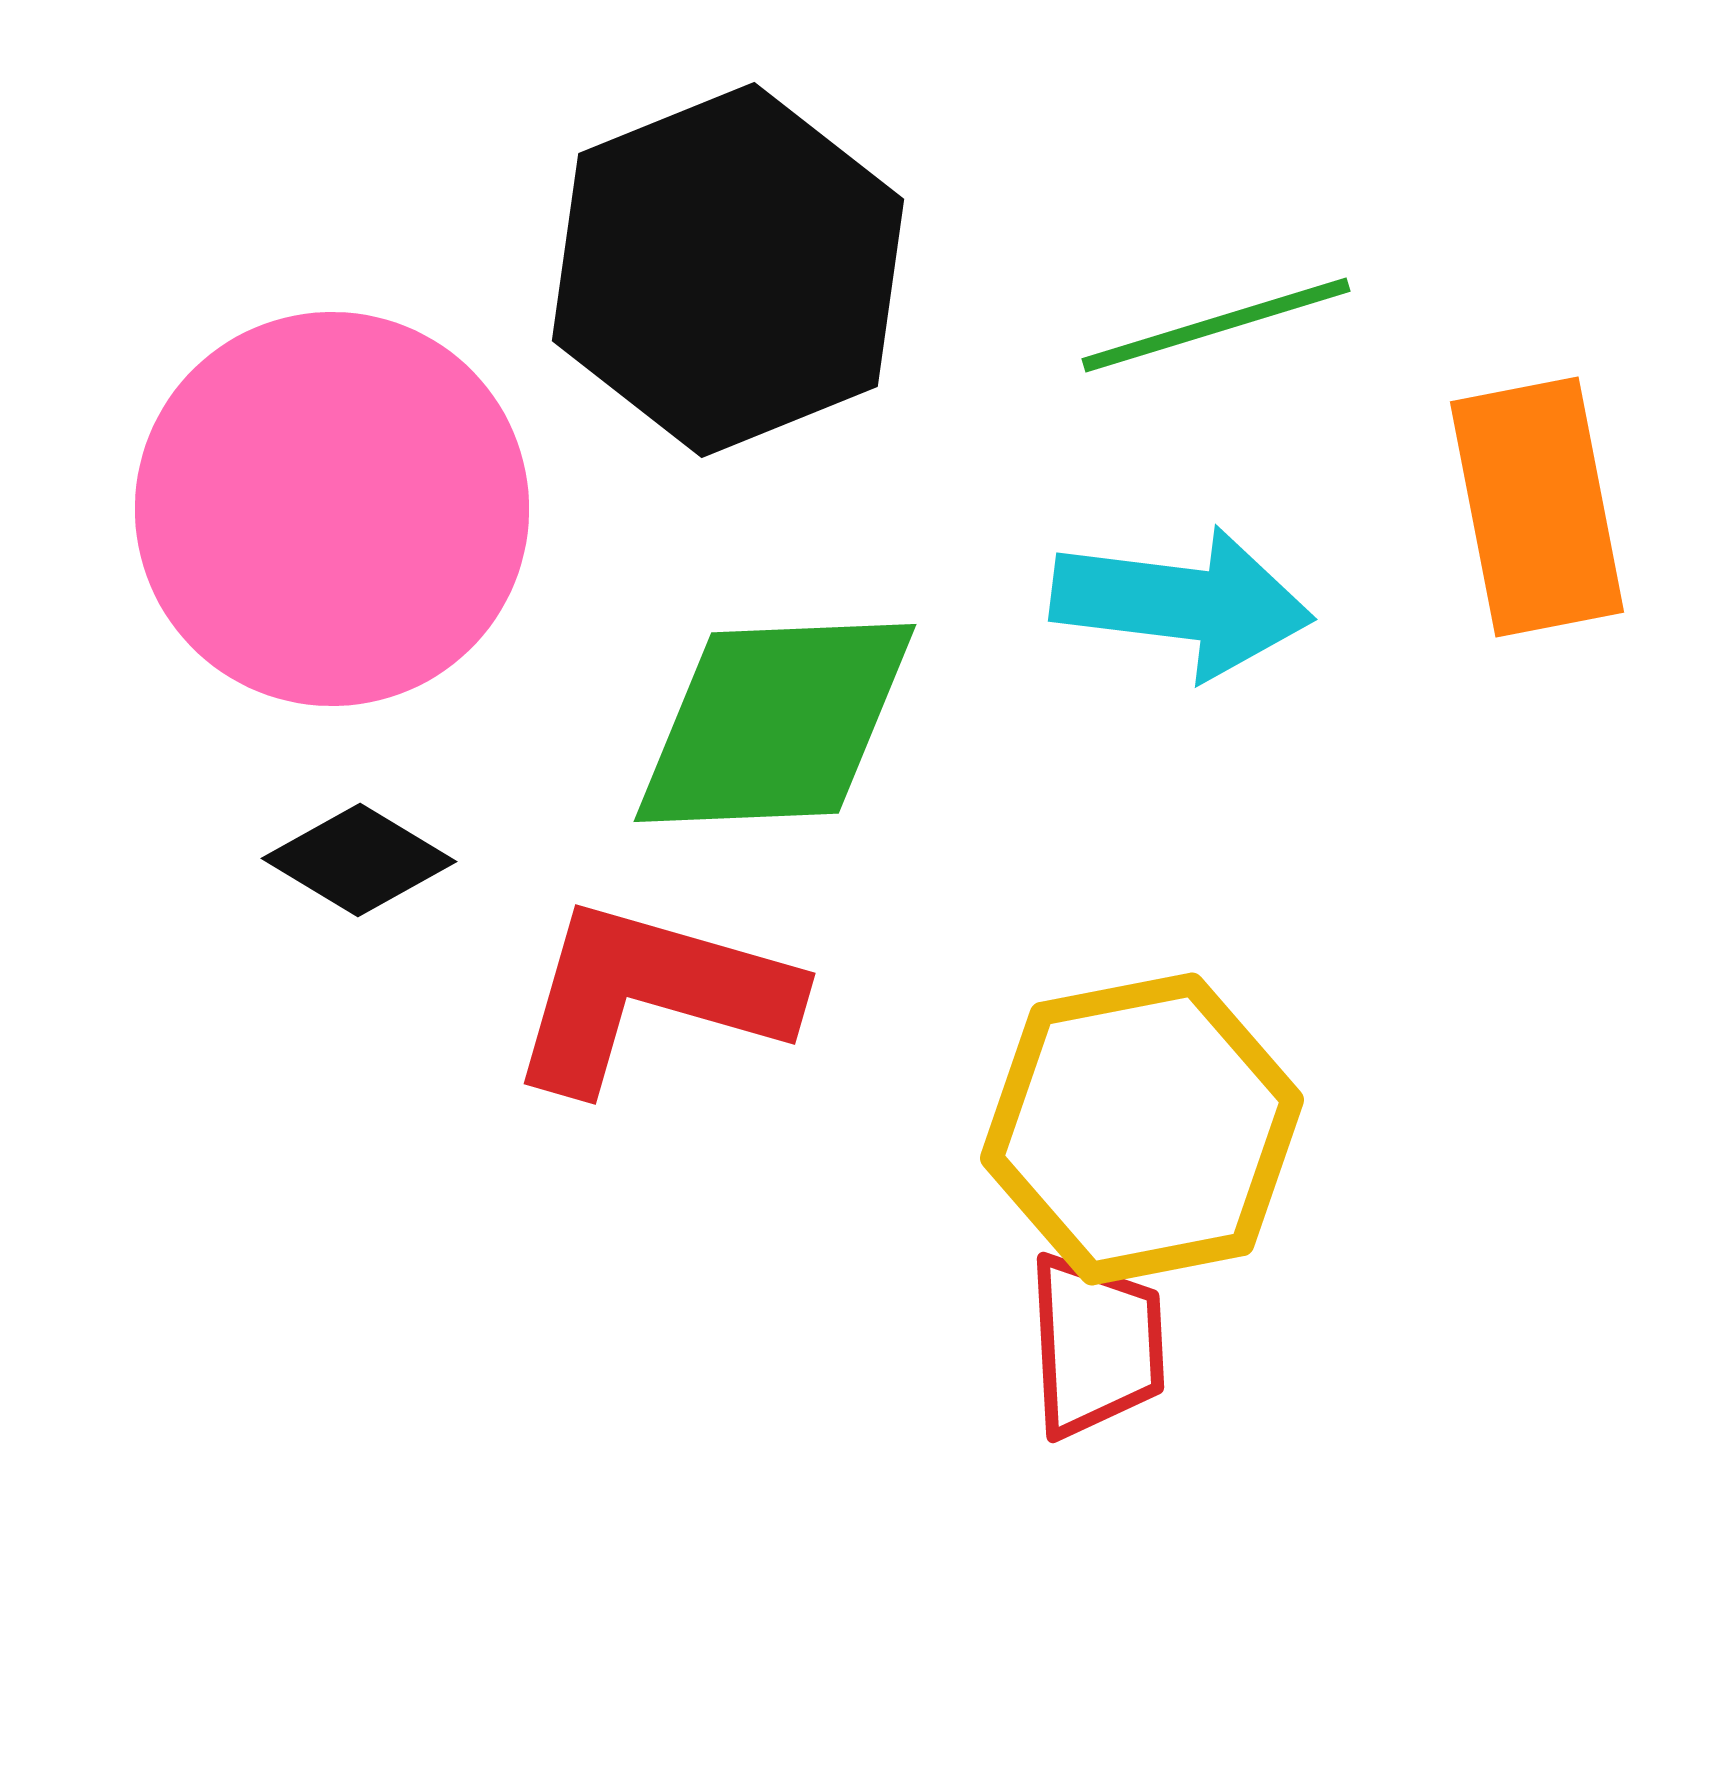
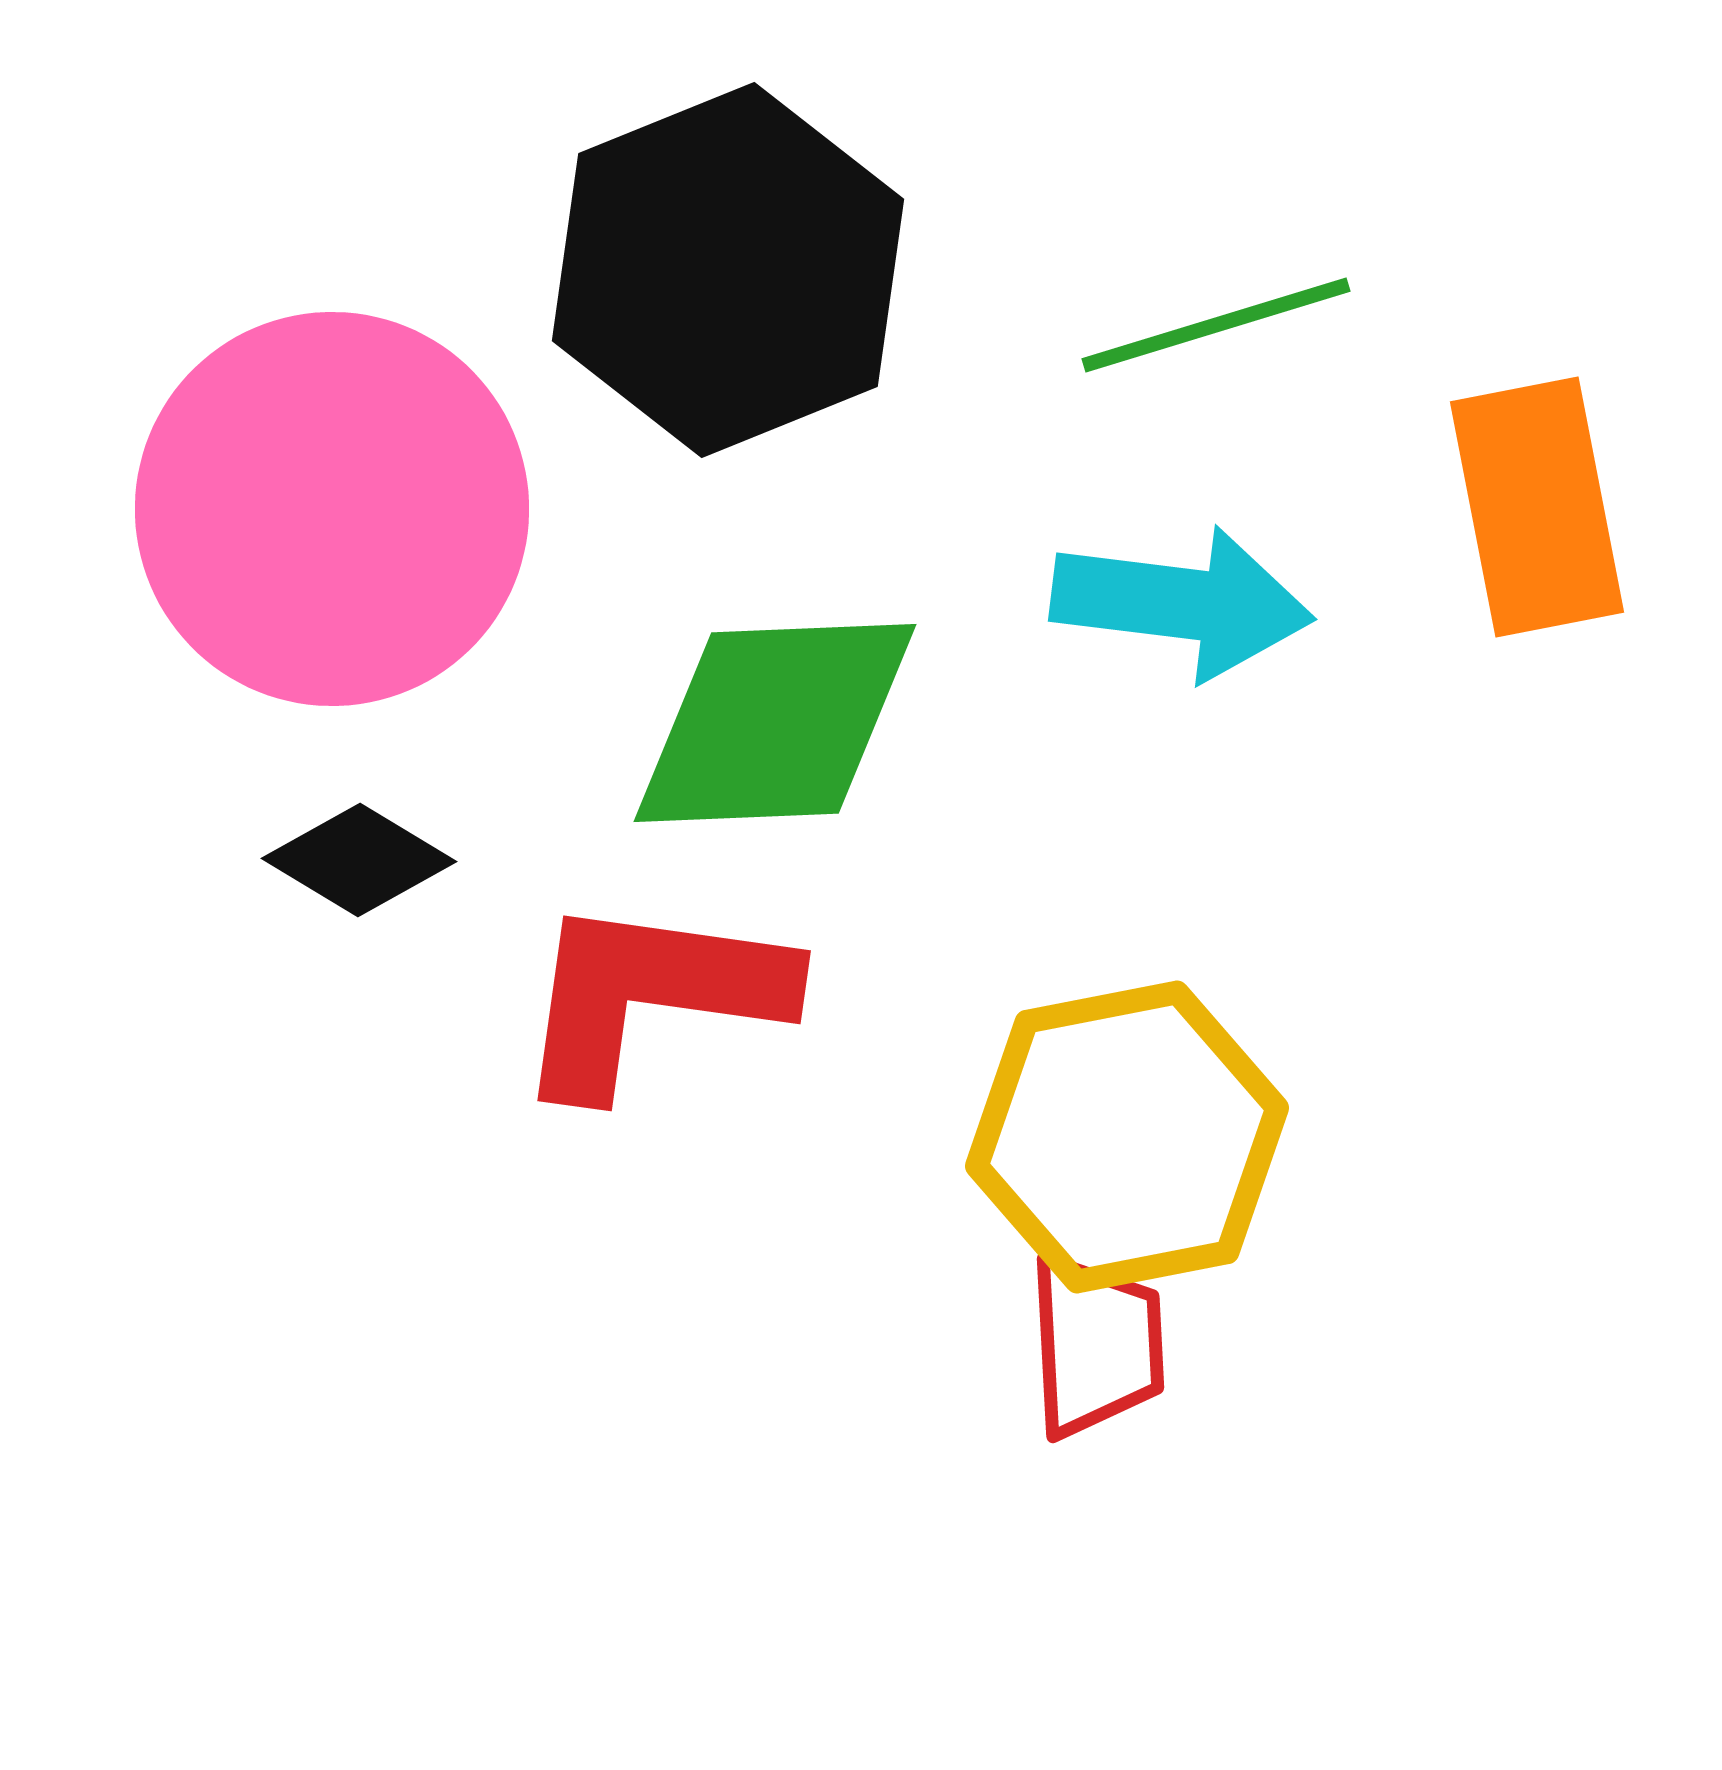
red L-shape: rotated 8 degrees counterclockwise
yellow hexagon: moved 15 px left, 8 px down
